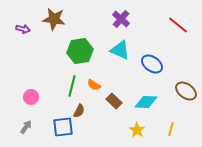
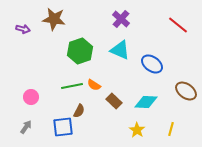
green hexagon: rotated 10 degrees counterclockwise
green line: rotated 65 degrees clockwise
